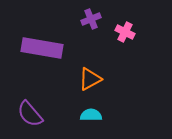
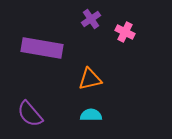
purple cross: rotated 12 degrees counterclockwise
orange triangle: rotated 15 degrees clockwise
